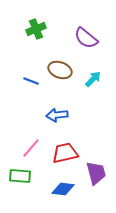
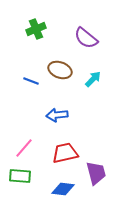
pink line: moved 7 px left
